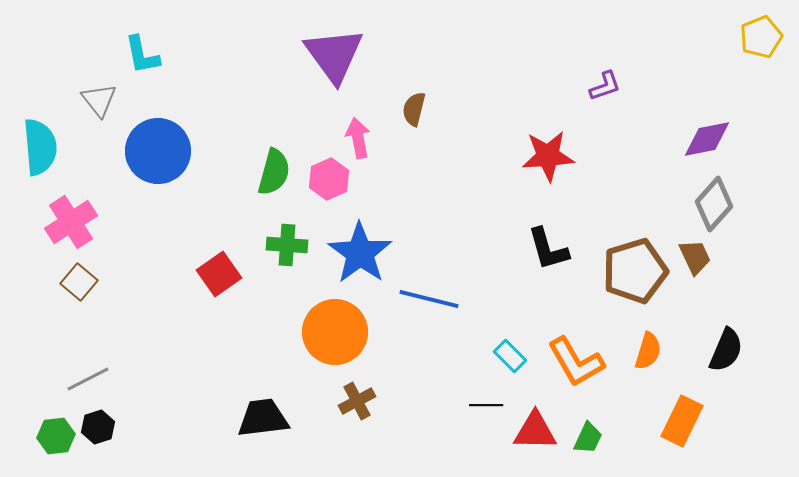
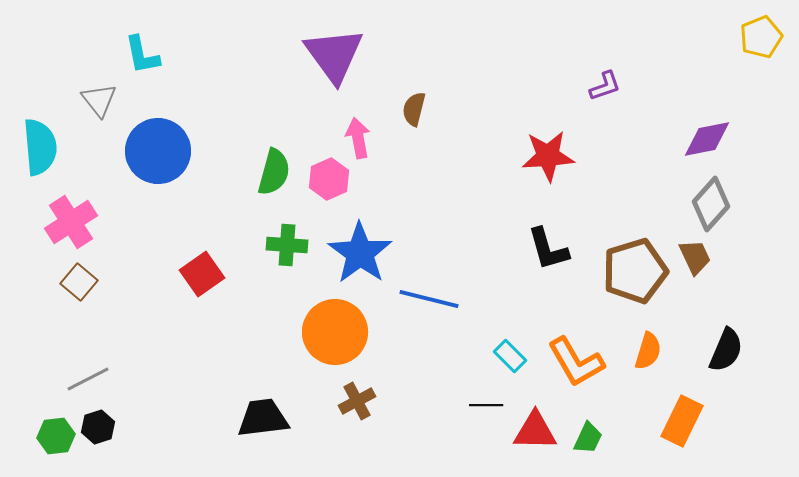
gray diamond: moved 3 px left
red square: moved 17 px left
